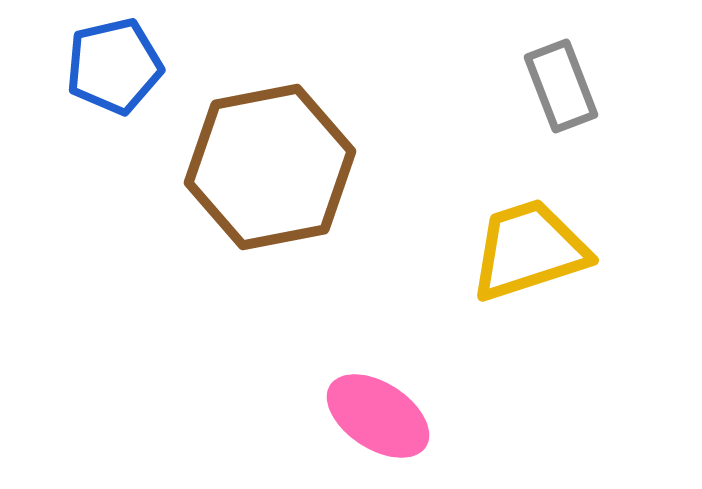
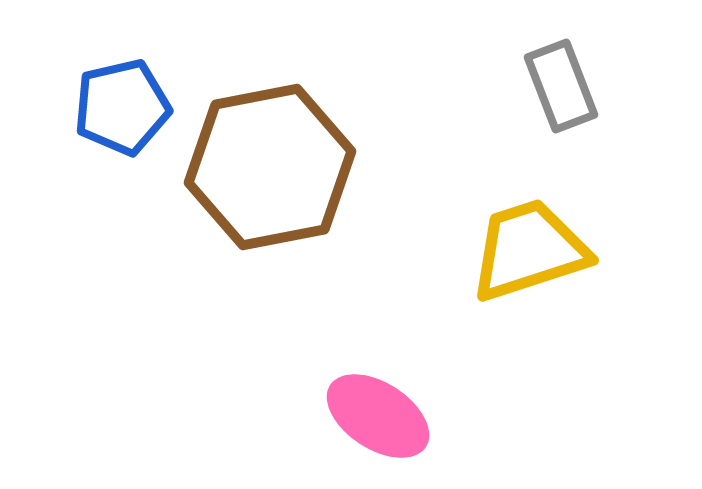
blue pentagon: moved 8 px right, 41 px down
